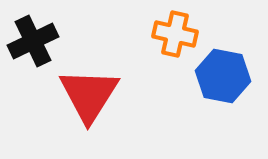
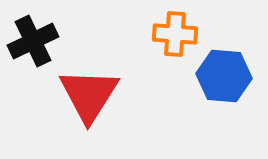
orange cross: rotated 9 degrees counterclockwise
blue hexagon: moved 1 px right; rotated 6 degrees counterclockwise
